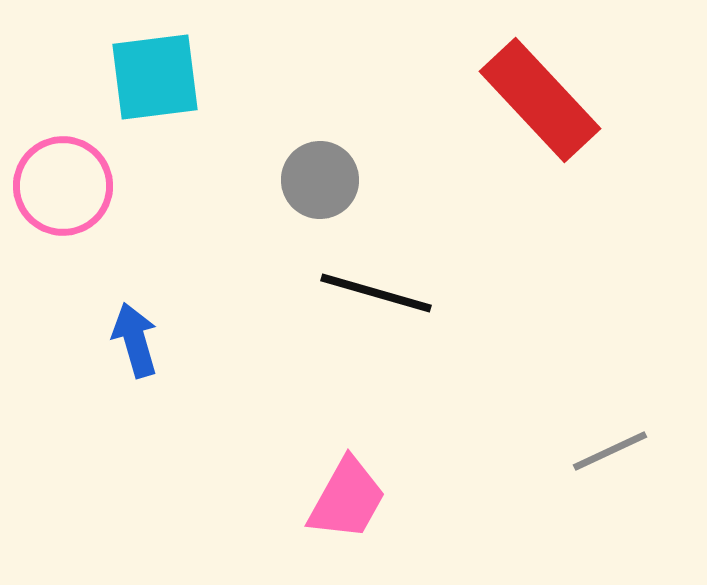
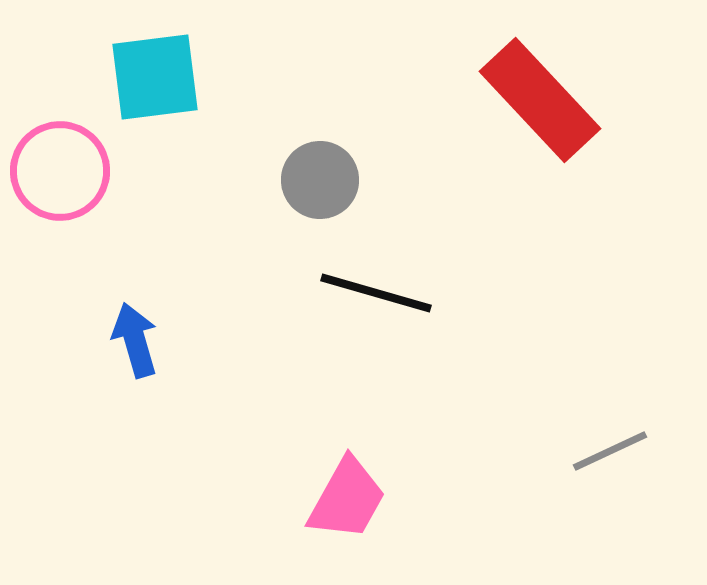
pink circle: moved 3 px left, 15 px up
